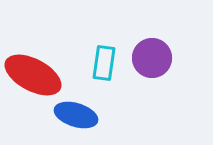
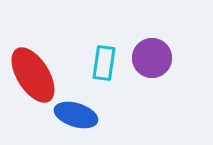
red ellipse: rotated 30 degrees clockwise
